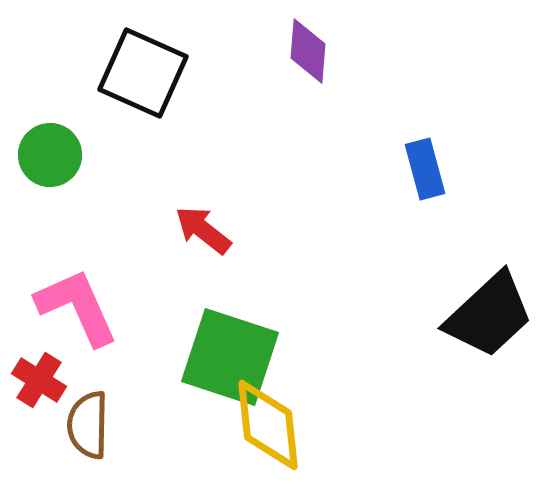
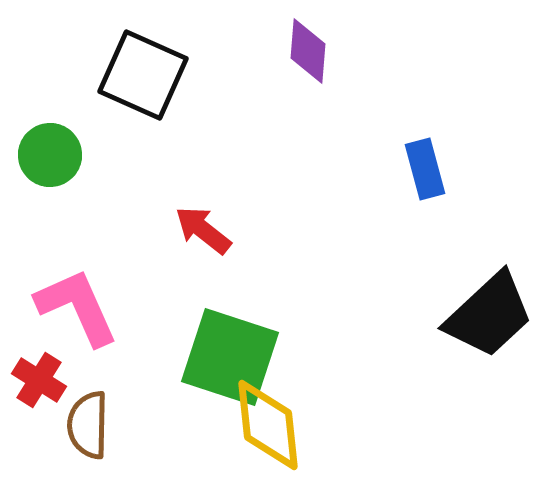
black square: moved 2 px down
